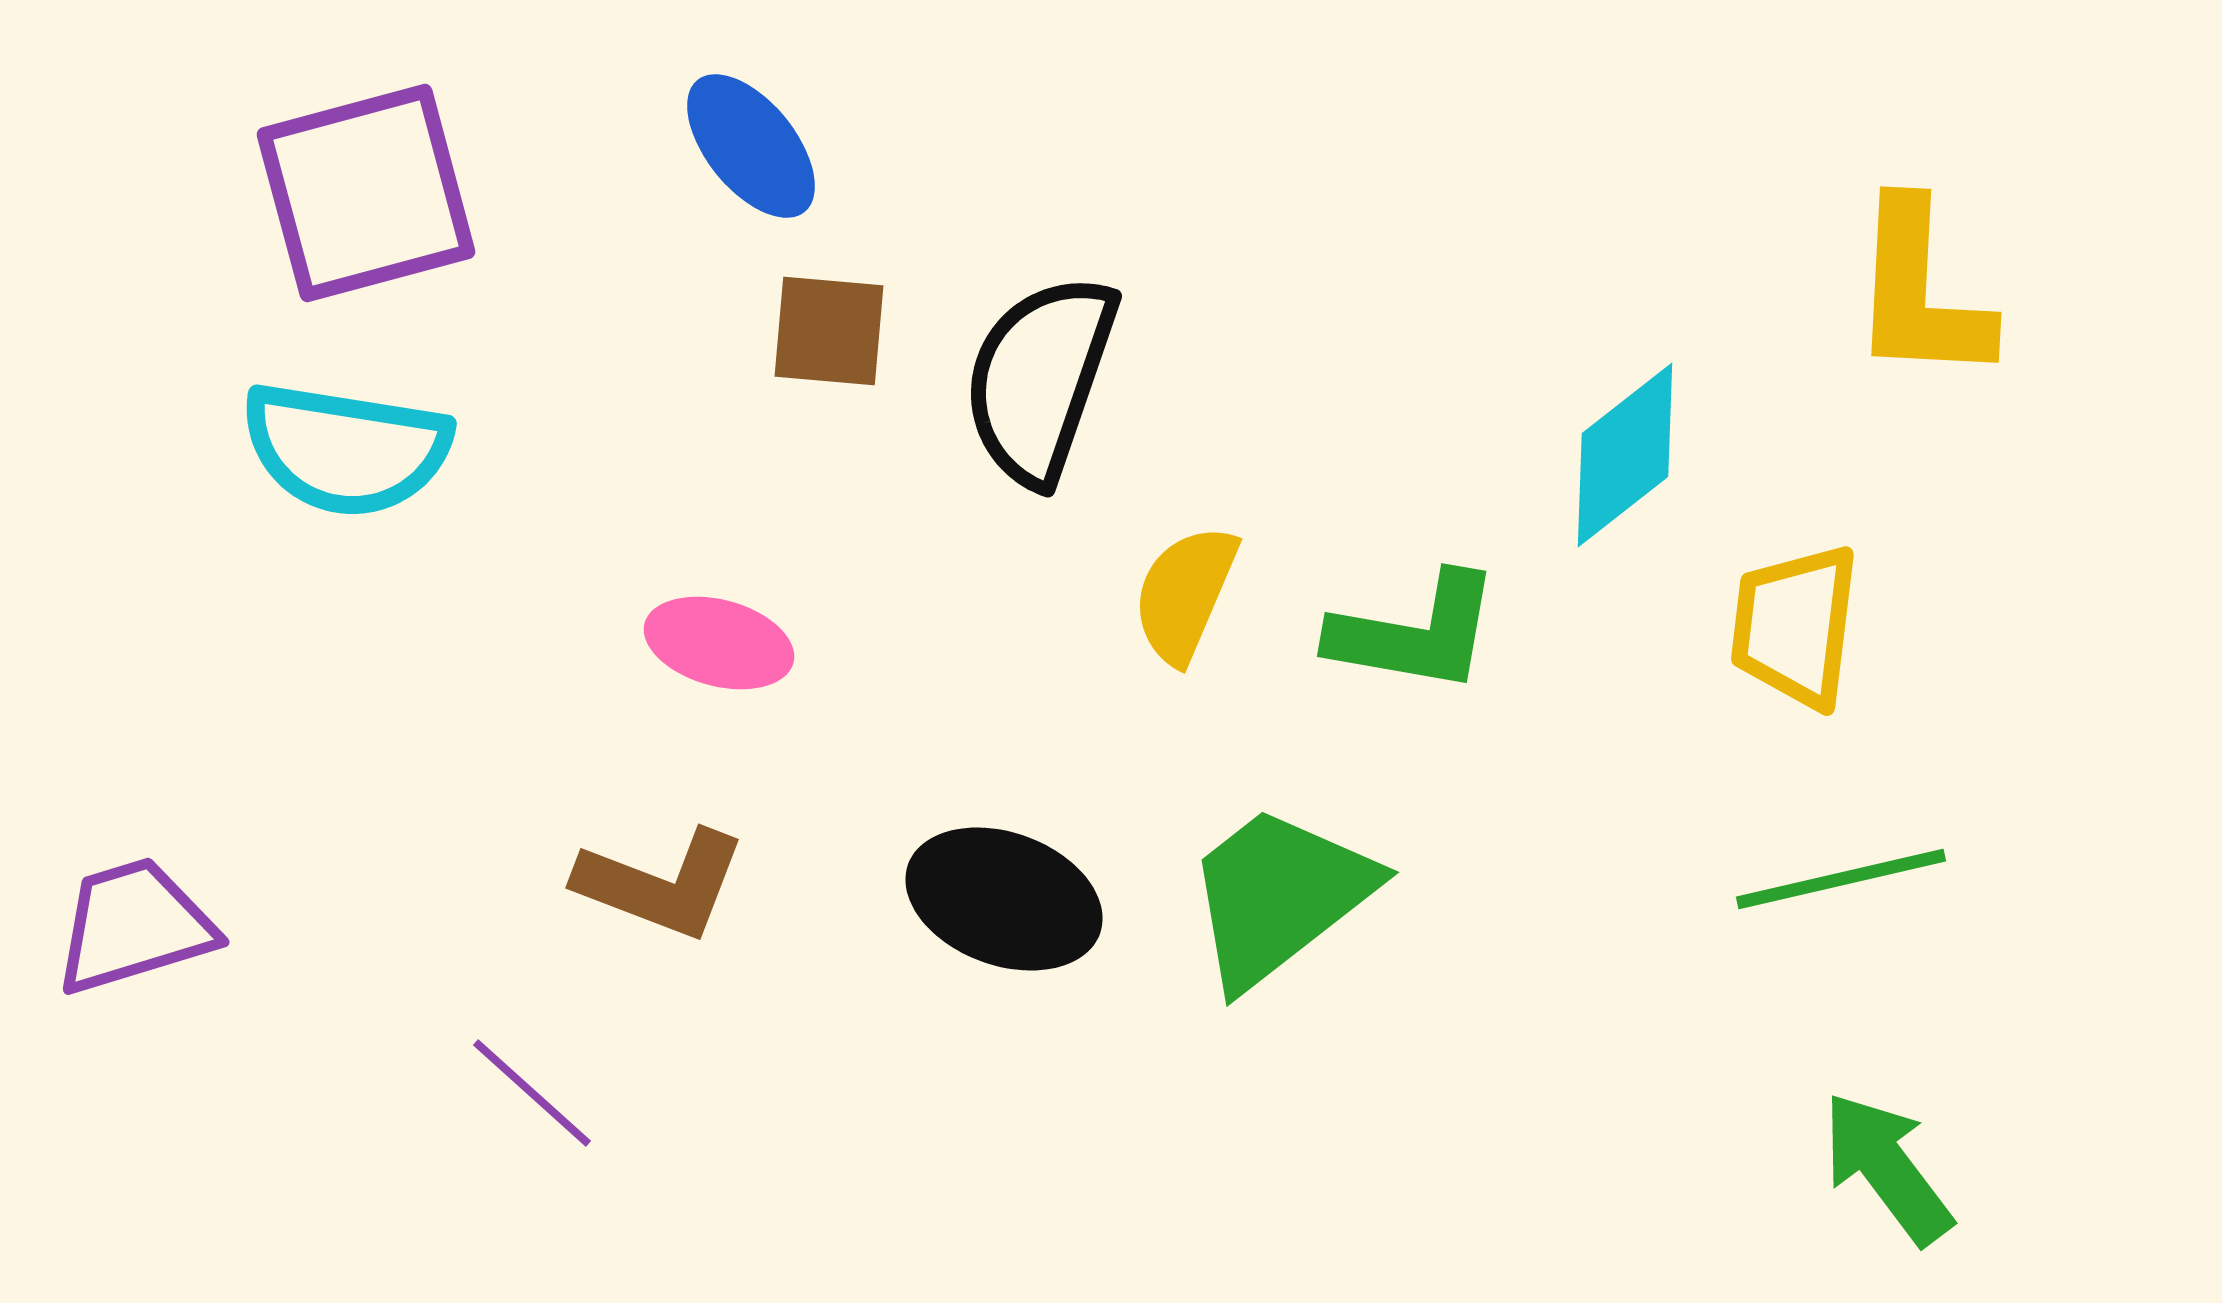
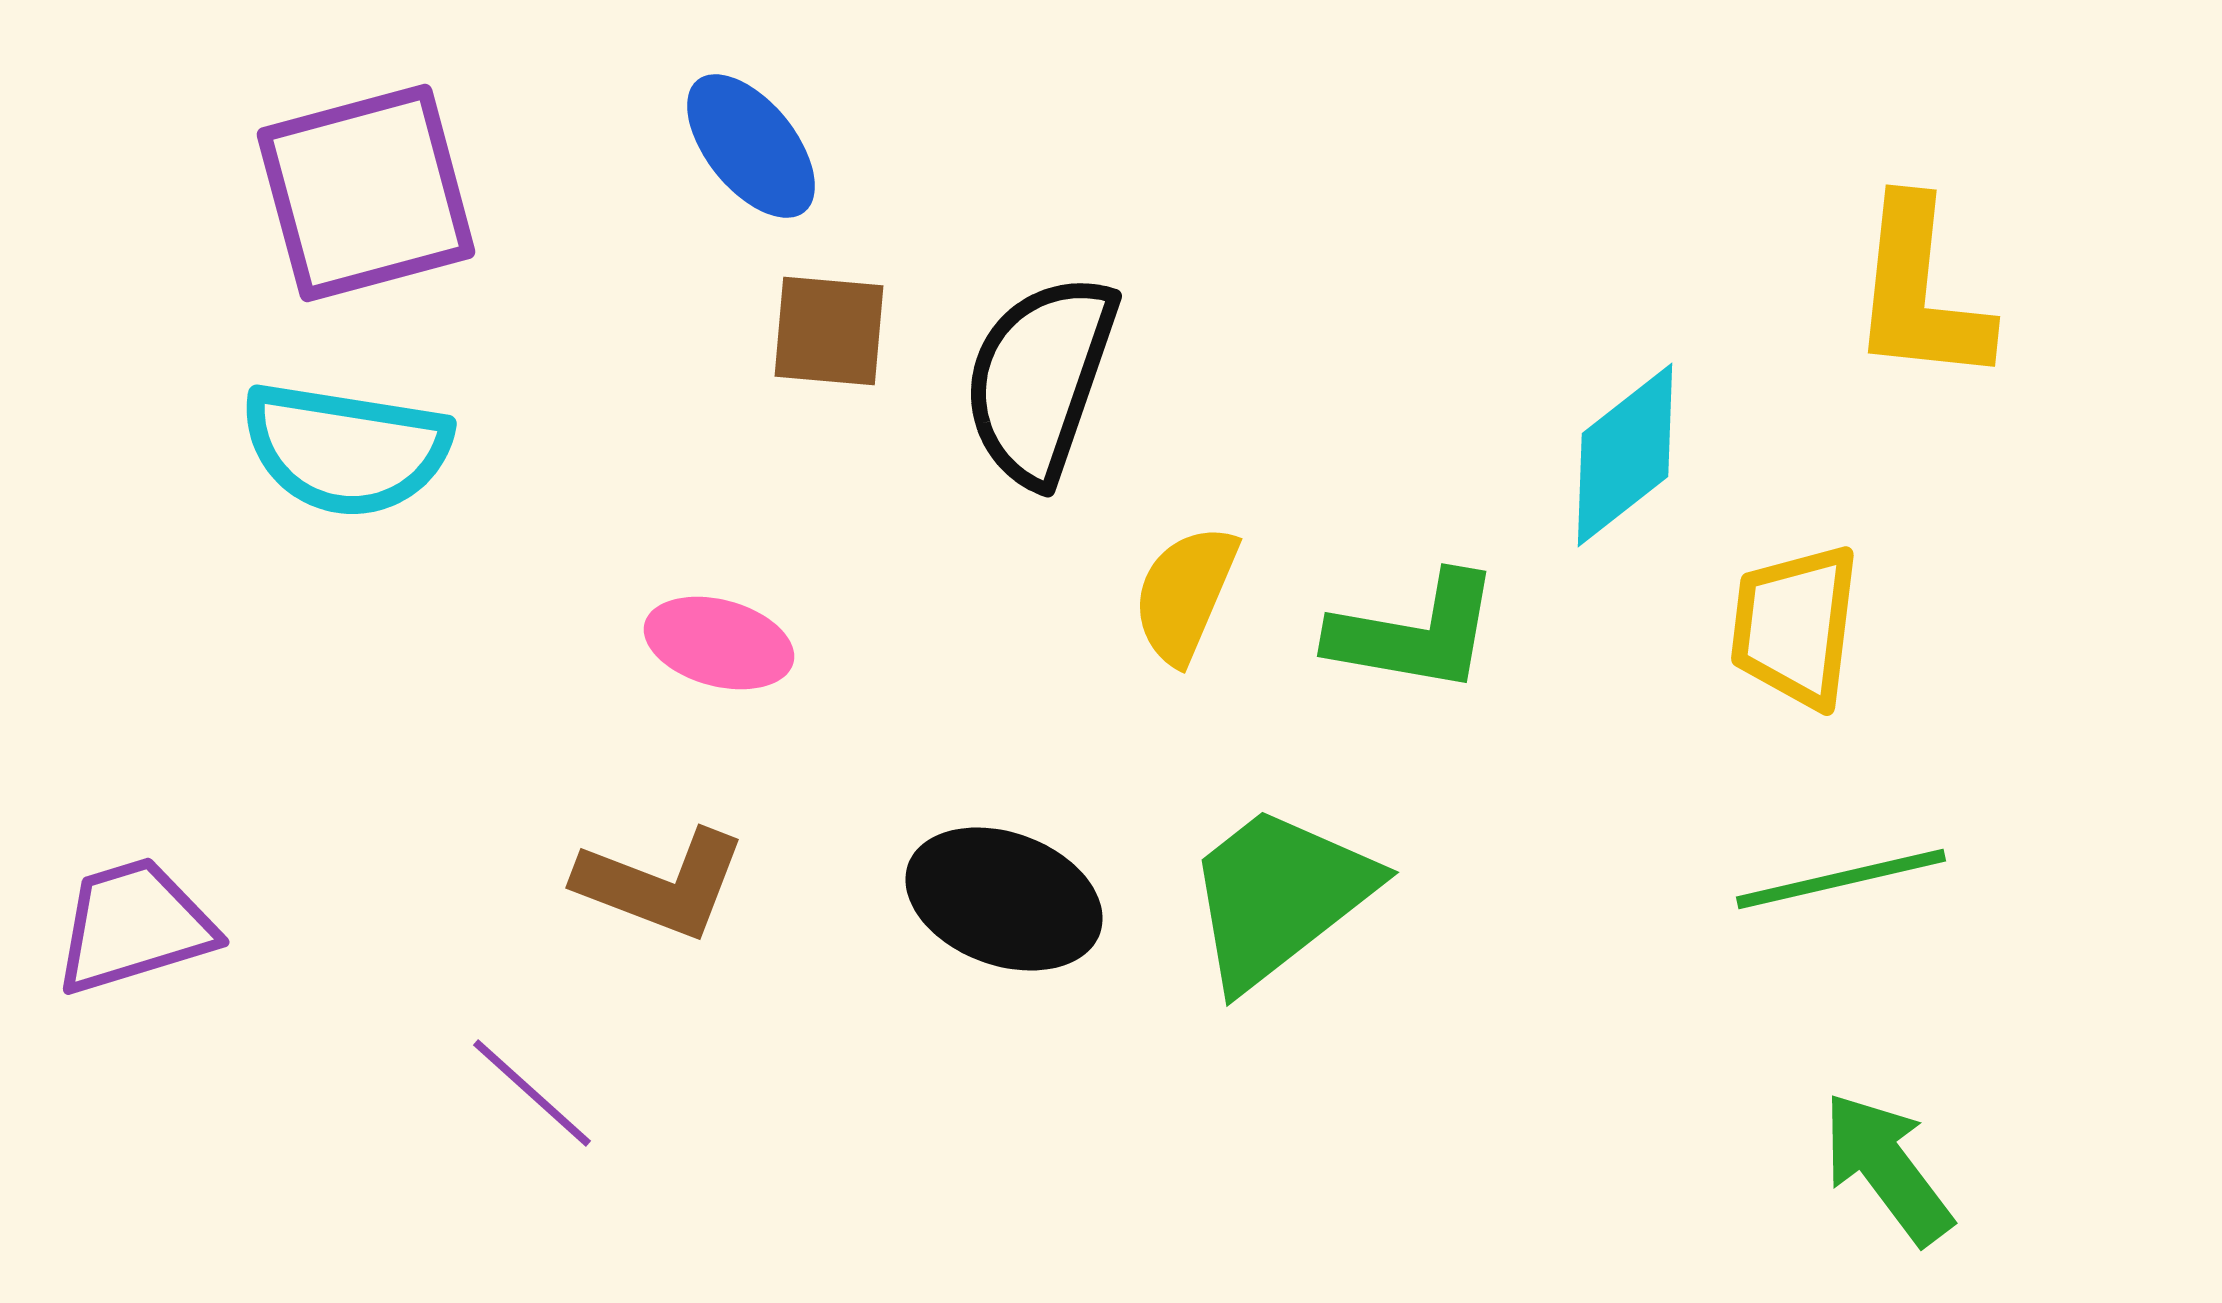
yellow L-shape: rotated 3 degrees clockwise
